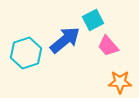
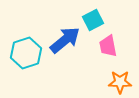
pink trapezoid: rotated 30 degrees clockwise
